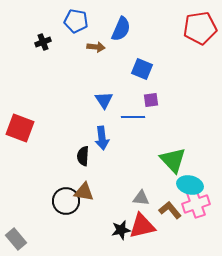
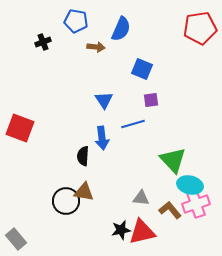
blue line: moved 7 px down; rotated 15 degrees counterclockwise
red triangle: moved 6 px down
